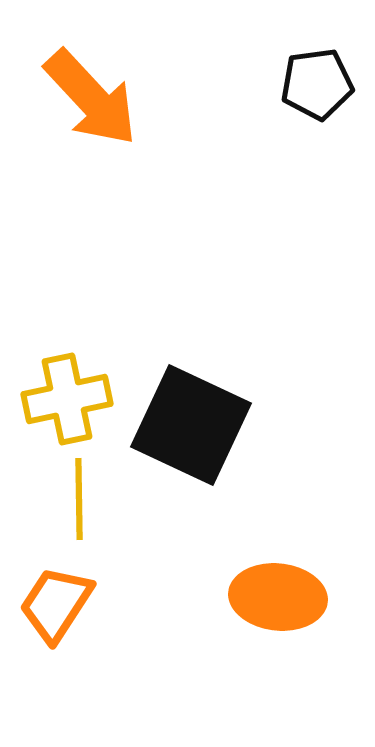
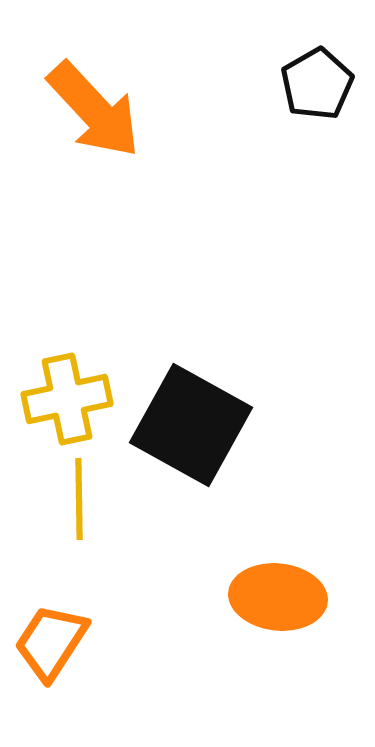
black pentagon: rotated 22 degrees counterclockwise
orange arrow: moved 3 px right, 12 px down
black square: rotated 4 degrees clockwise
orange trapezoid: moved 5 px left, 38 px down
